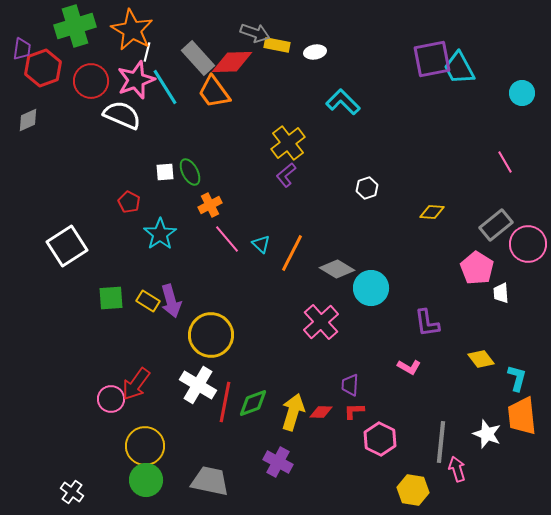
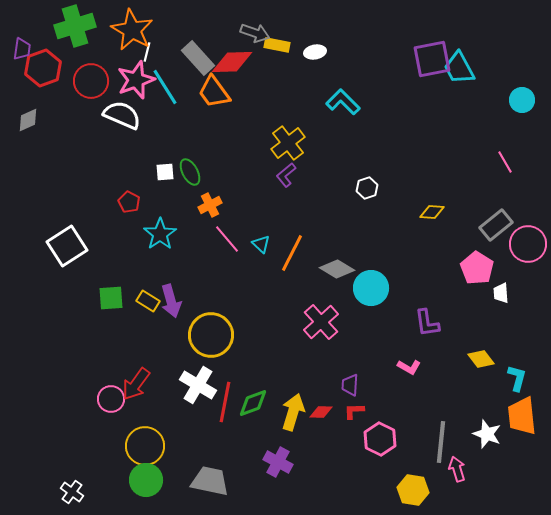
cyan circle at (522, 93): moved 7 px down
